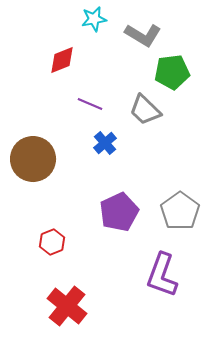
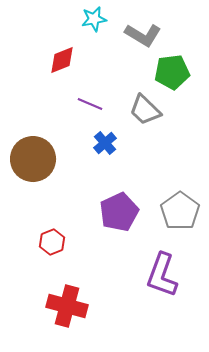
red cross: rotated 24 degrees counterclockwise
